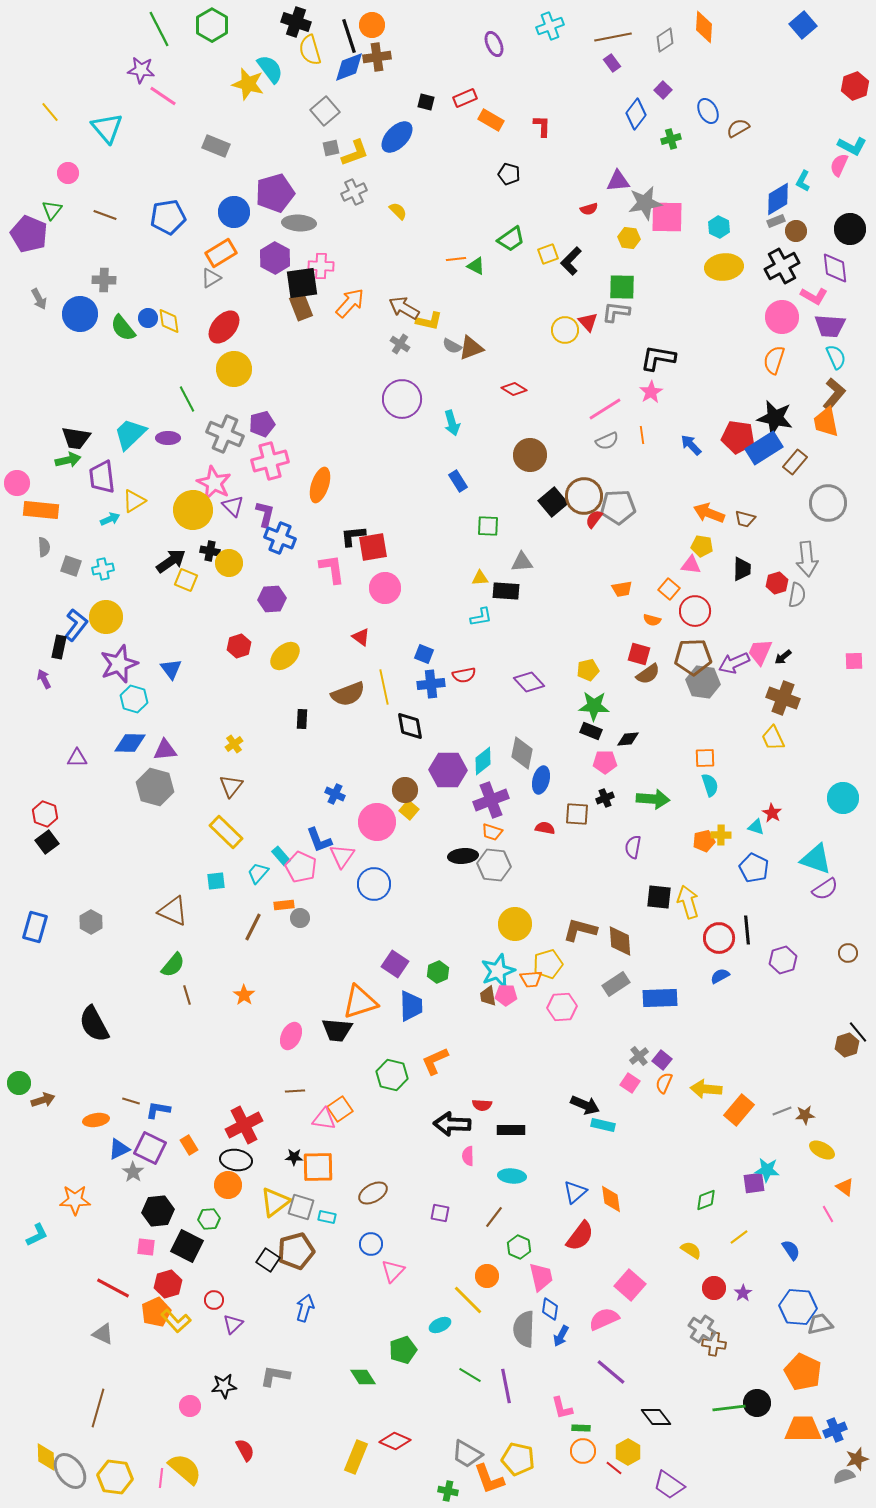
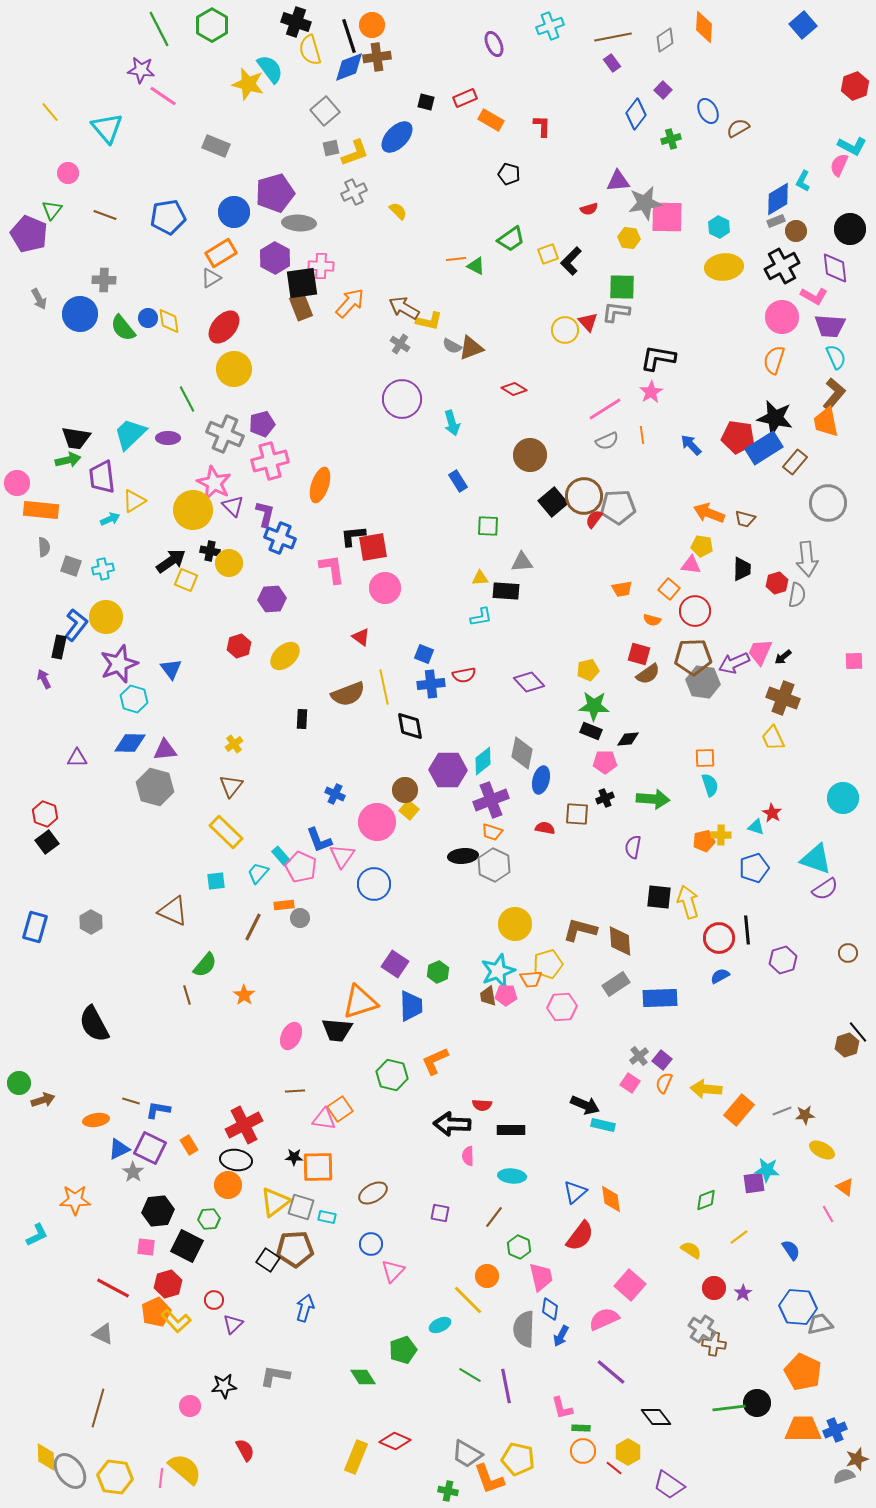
gray hexagon at (494, 865): rotated 20 degrees clockwise
blue pentagon at (754, 868): rotated 28 degrees clockwise
green semicircle at (173, 965): moved 32 px right
brown pentagon at (296, 1251): moved 1 px left, 2 px up; rotated 12 degrees clockwise
